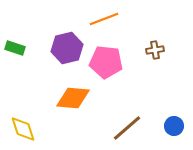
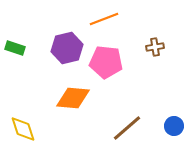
brown cross: moved 3 px up
